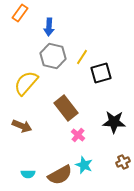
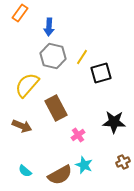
yellow semicircle: moved 1 px right, 2 px down
brown rectangle: moved 10 px left; rotated 10 degrees clockwise
pink cross: rotated 16 degrees clockwise
cyan semicircle: moved 3 px left, 3 px up; rotated 40 degrees clockwise
